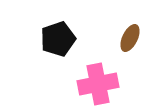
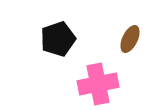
brown ellipse: moved 1 px down
